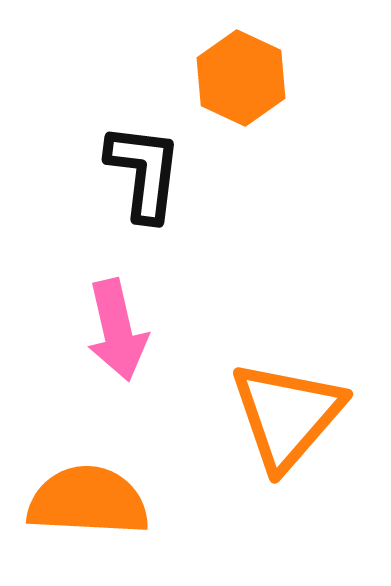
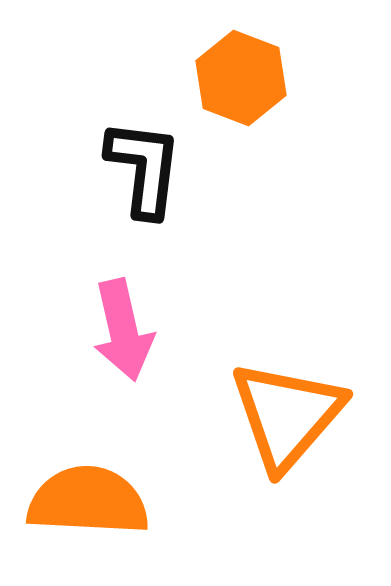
orange hexagon: rotated 4 degrees counterclockwise
black L-shape: moved 4 px up
pink arrow: moved 6 px right
